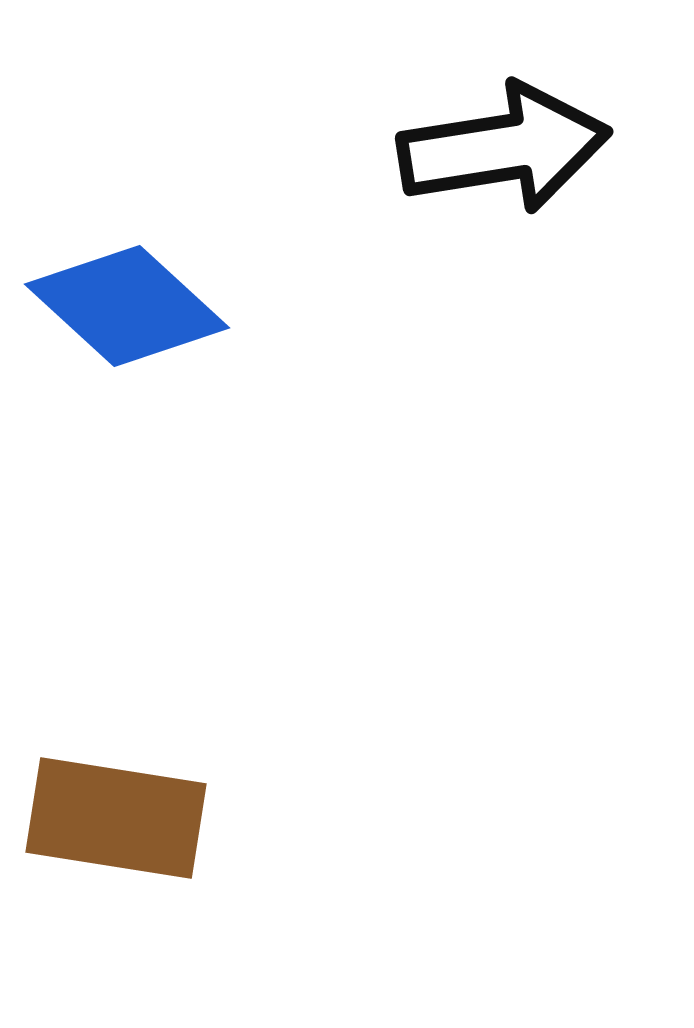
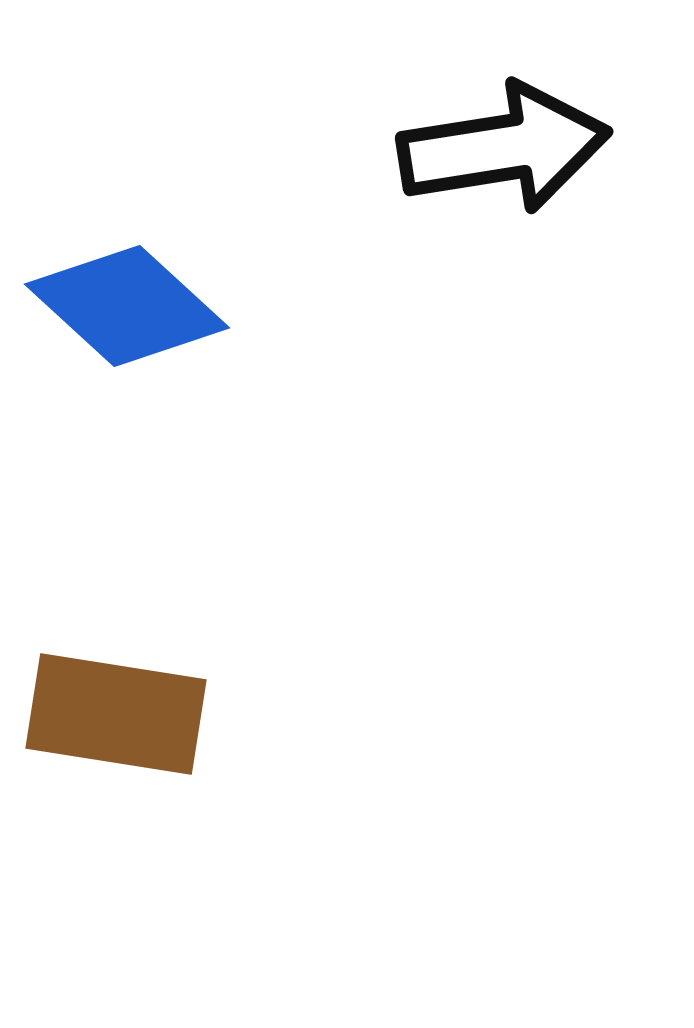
brown rectangle: moved 104 px up
